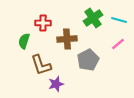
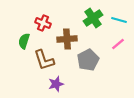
red cross: rotated 21 degrees clockwise
brown L-shape: moved 3 px right, 5 px up
